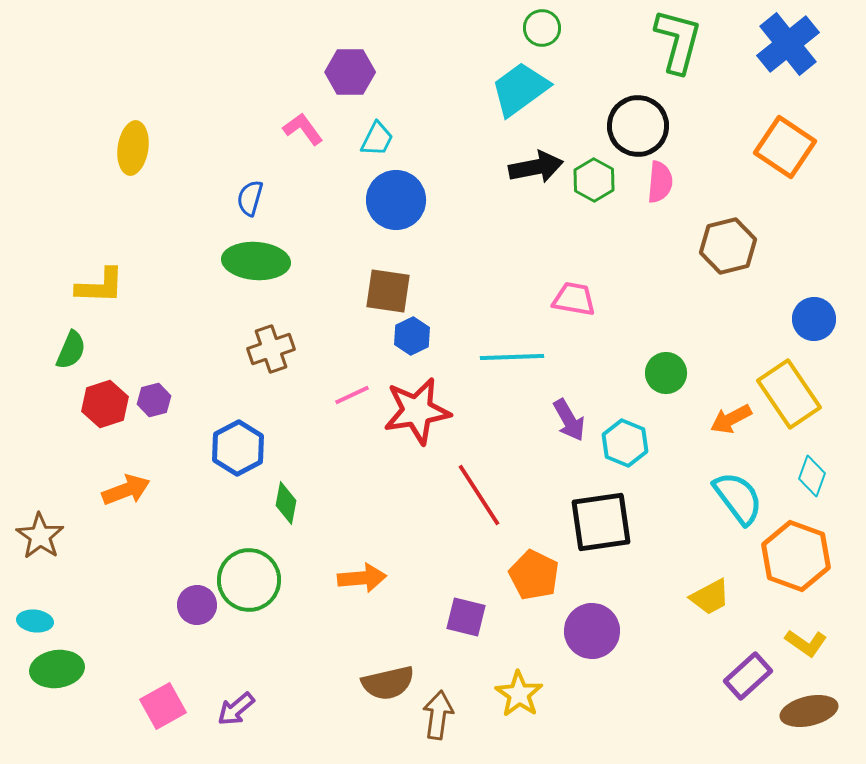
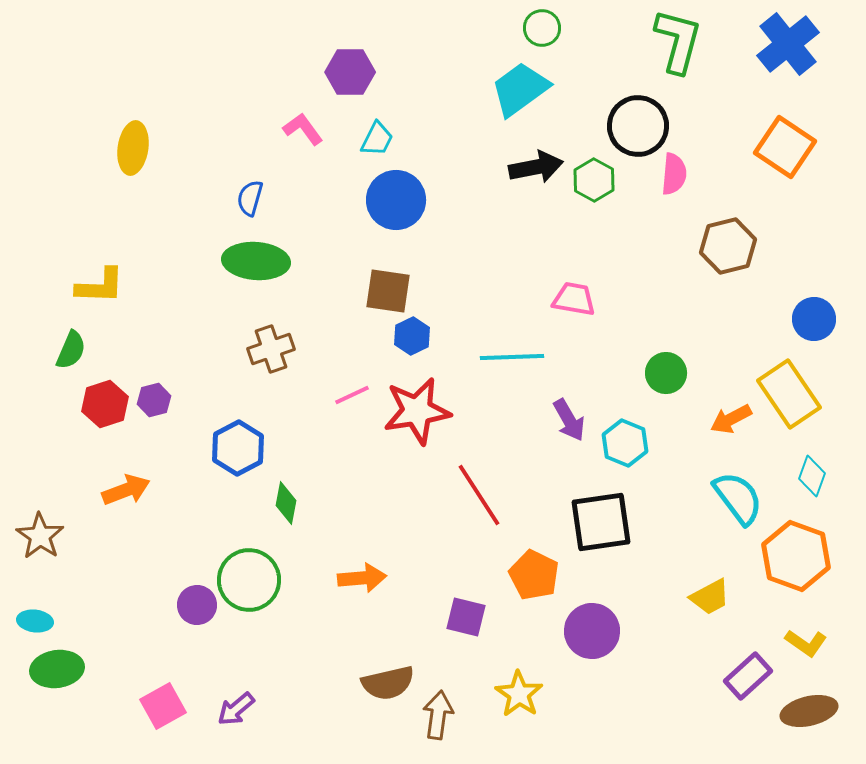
pink semicircle at (660, 182): moved 14 px right, 8 px up
